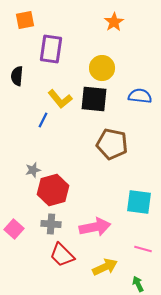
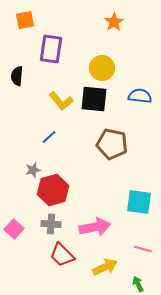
yellow L-shape: moved 1 px right, 2 px down
blue line: moved 6 px right, 17 px down; rotated 21 degrees clockwise
